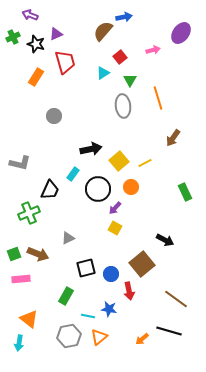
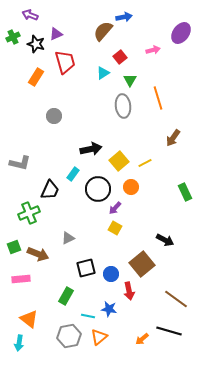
green square at (14, 254): moved 7 px up
